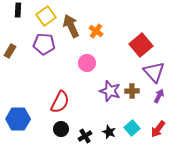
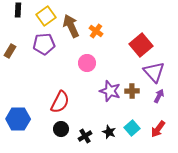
purple pentagon: rotated 10 degrees counterclockwise
